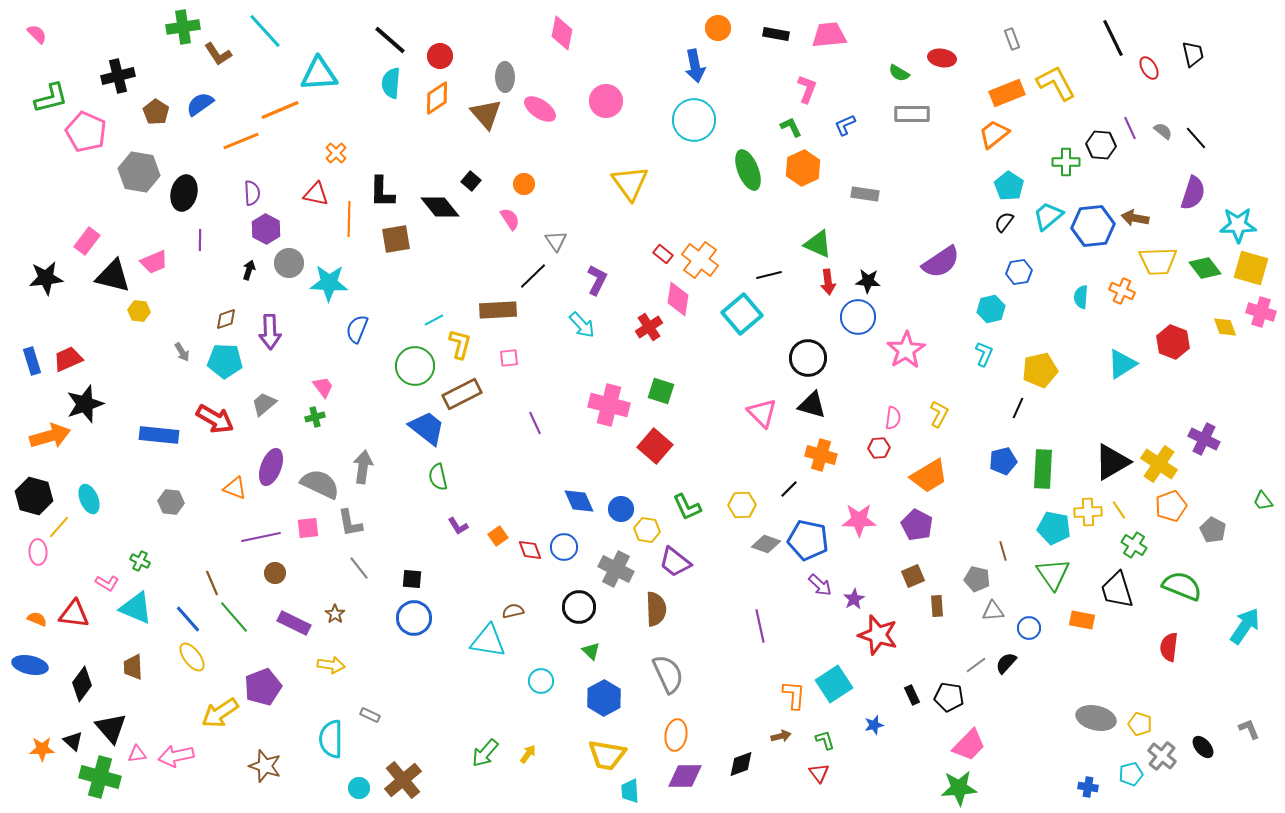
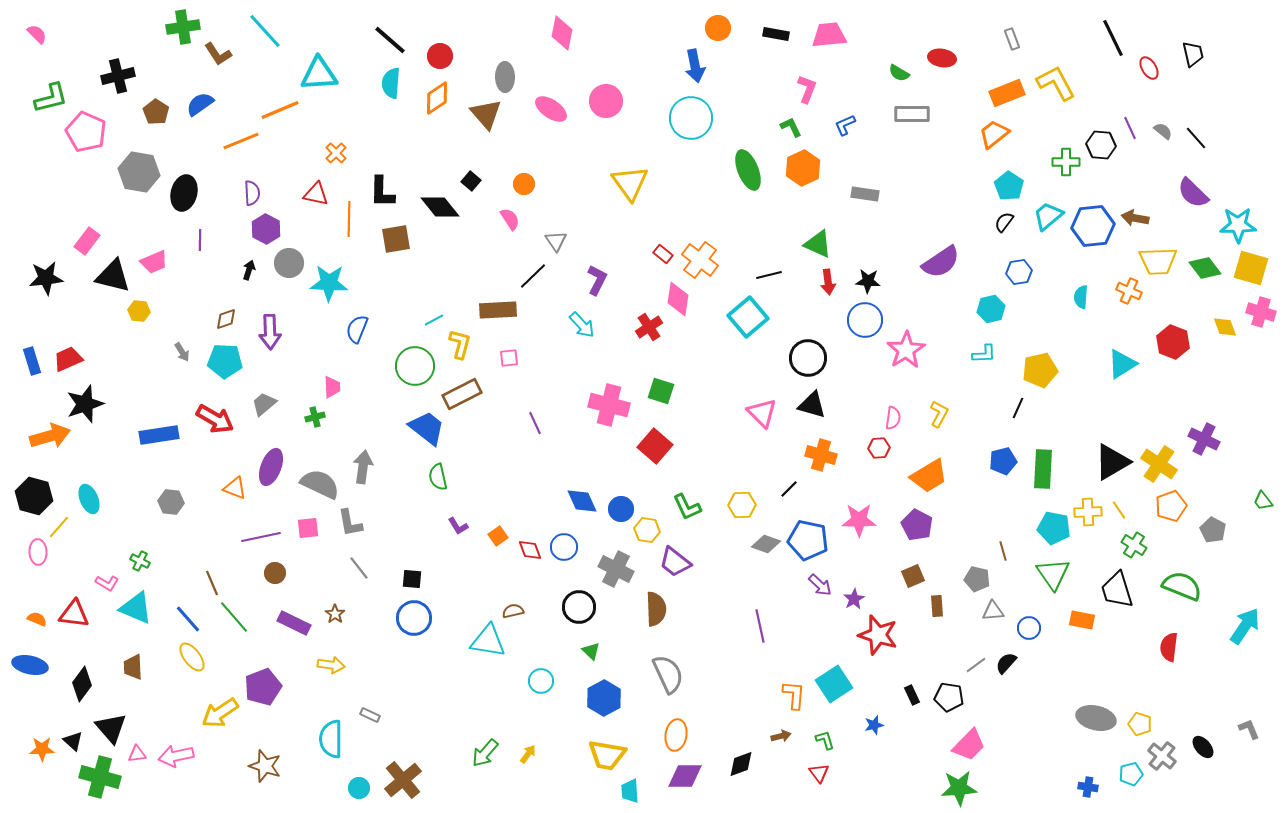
pink ellipse at (540, 109): moved 11 px right
cyan circle at (694, 120): moved 3 px left, 2 px up
purple semicircle at (1193, 193): rotated 116 degrees clockwise
orange cross at (1122, 291): moved 7 px right
cyan square at (742, 314): moved 6 px right, 3 px down
blue circle at (858, 317): moved 7 px right, 3 px down
cyan L-shape at (984, 354): rotated 65 degrees clockwise
pink trapezoid at (323, 387): moved 9 px right; rotated 35 degrees clockwise
blue rectangle at (159, 435): rotated 15 degrees counterclockwise
blue diamond at (579, 501): moved 3 px right
